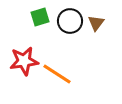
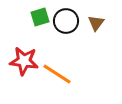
black circle: moved 4 px left
red star: rotated 16 degrees clockwise
